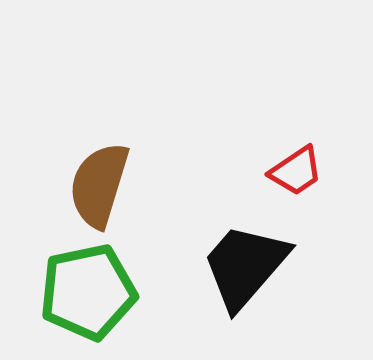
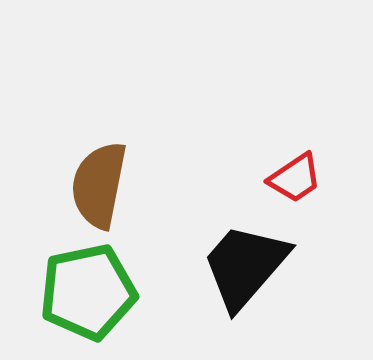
red trapezoid: moved 1 px left, 7 px down
brown semicircle: rotated 6 degrees counterclockwise
